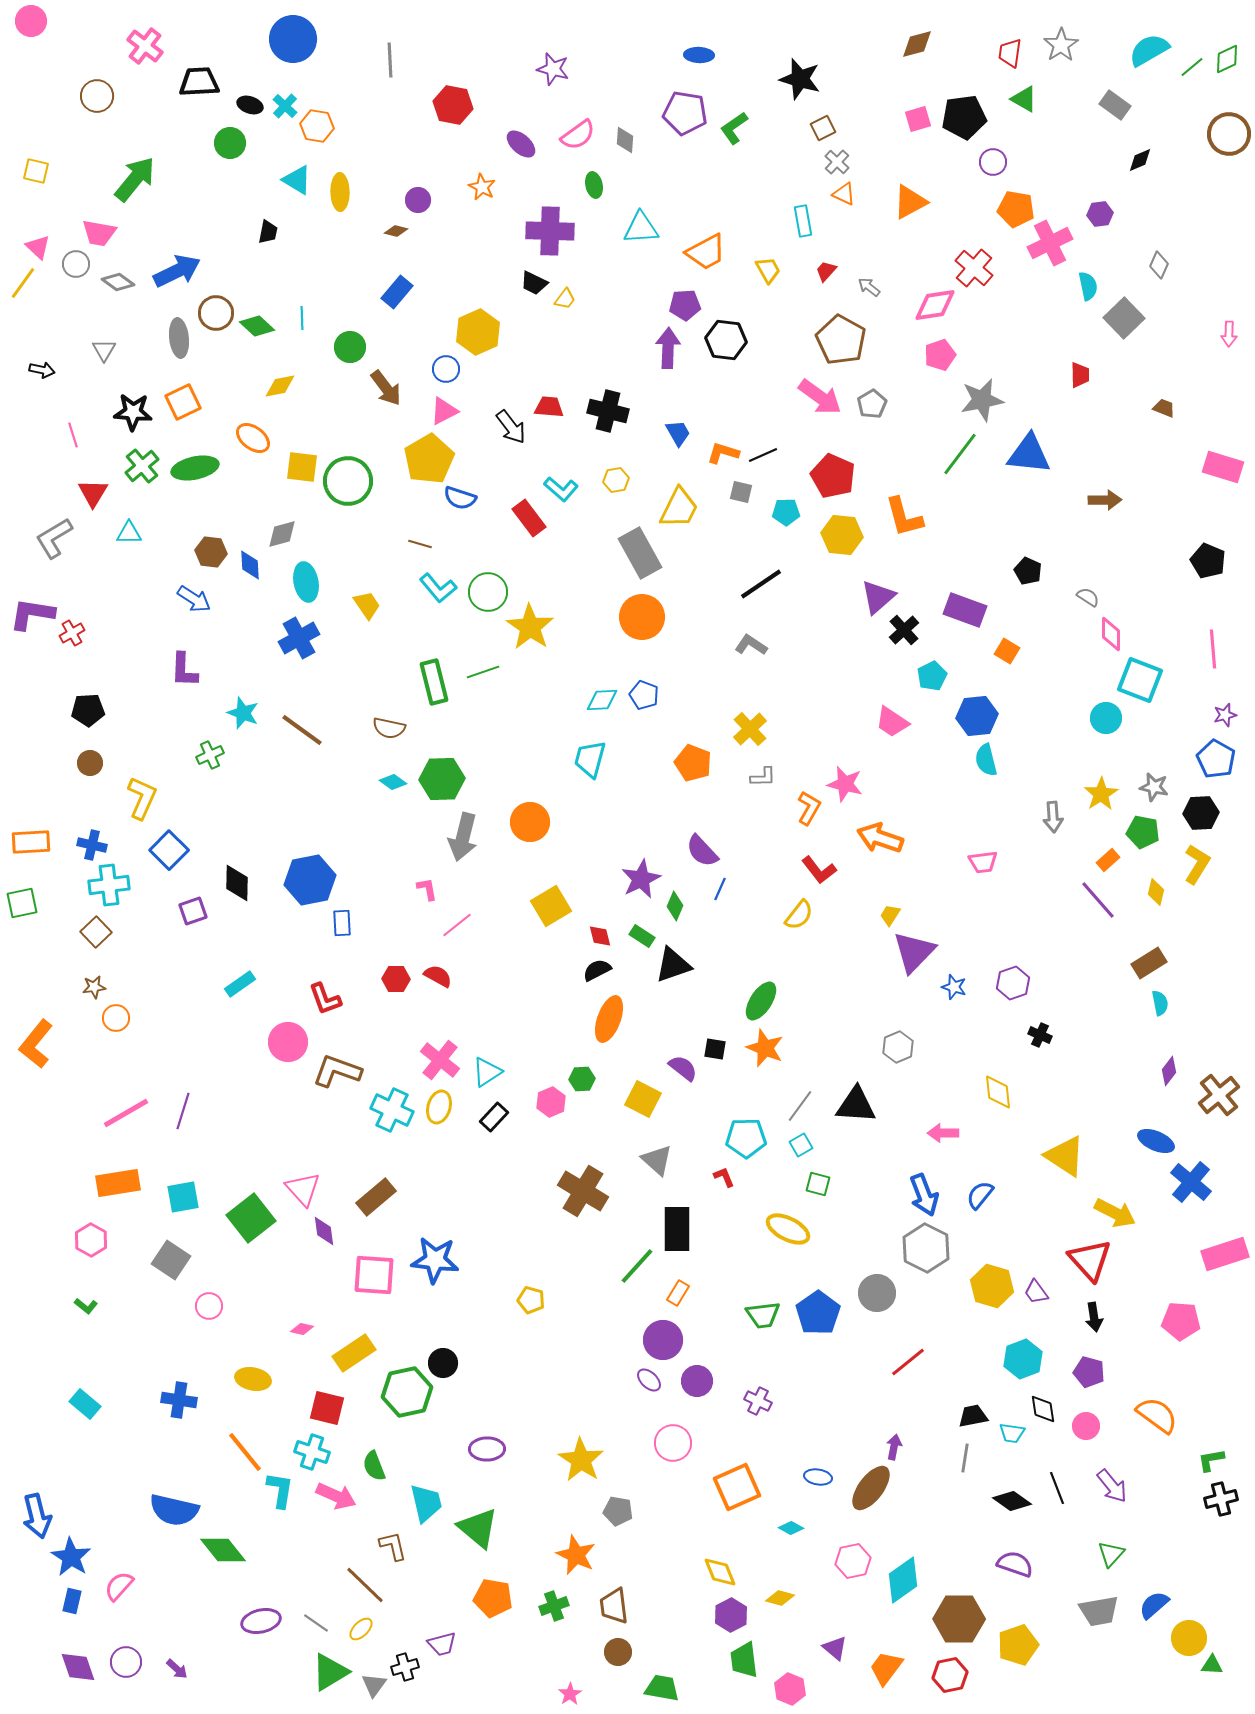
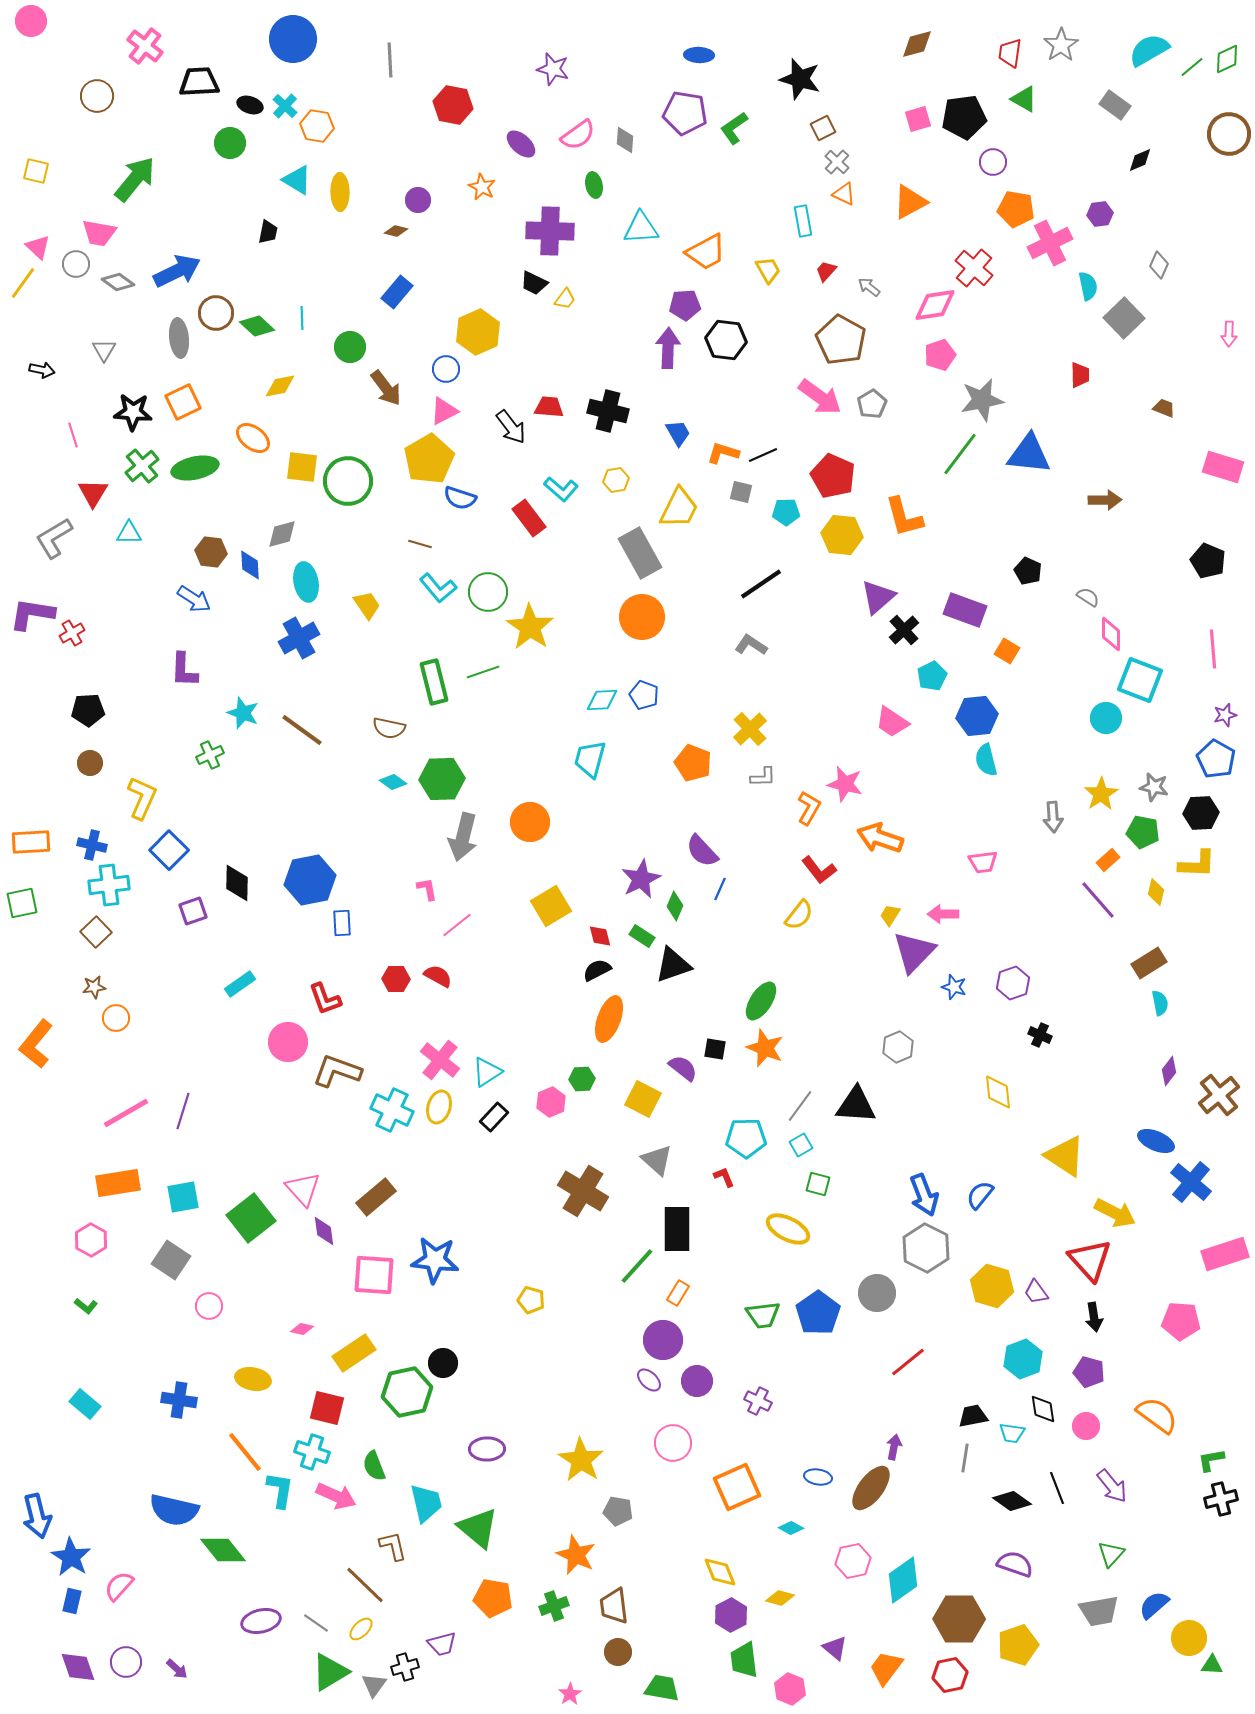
yellow L-shape at (1197, 864): rotated 60 degrees clockwise
pink arrow at (943, 1133): moved 219 px up
